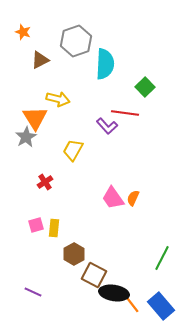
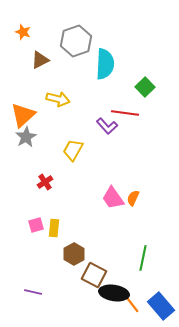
orange triangle: moved 12 px left, 3 px up; rotated 20 degrees clockwise
green line: moved 19 px left; rotated 15 degrees counterclockwise
purple line: rotated 12 degrees counterclockwise
